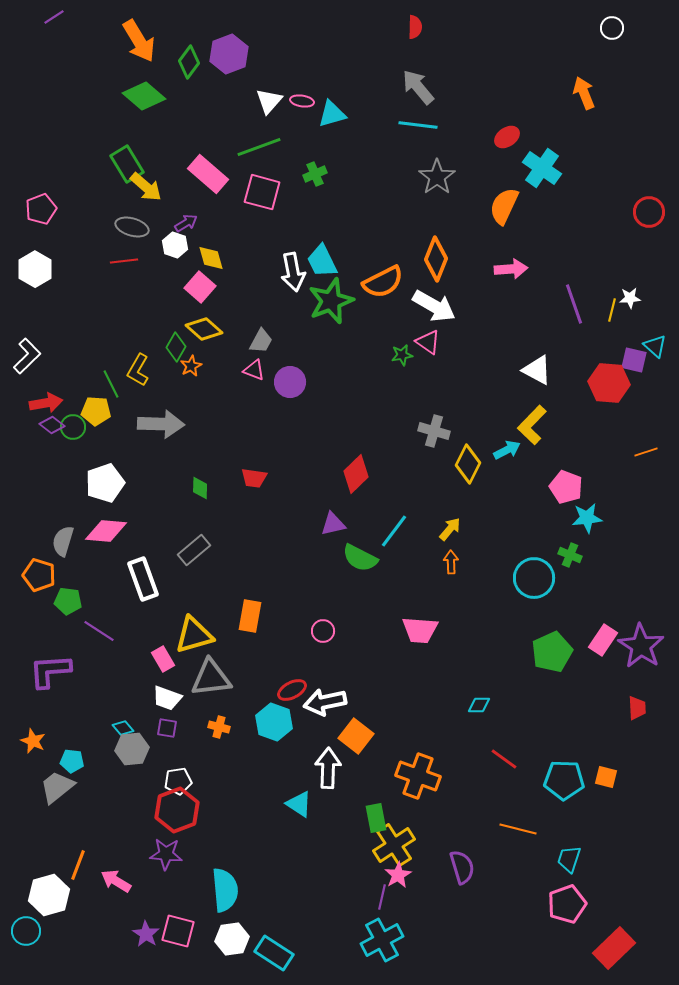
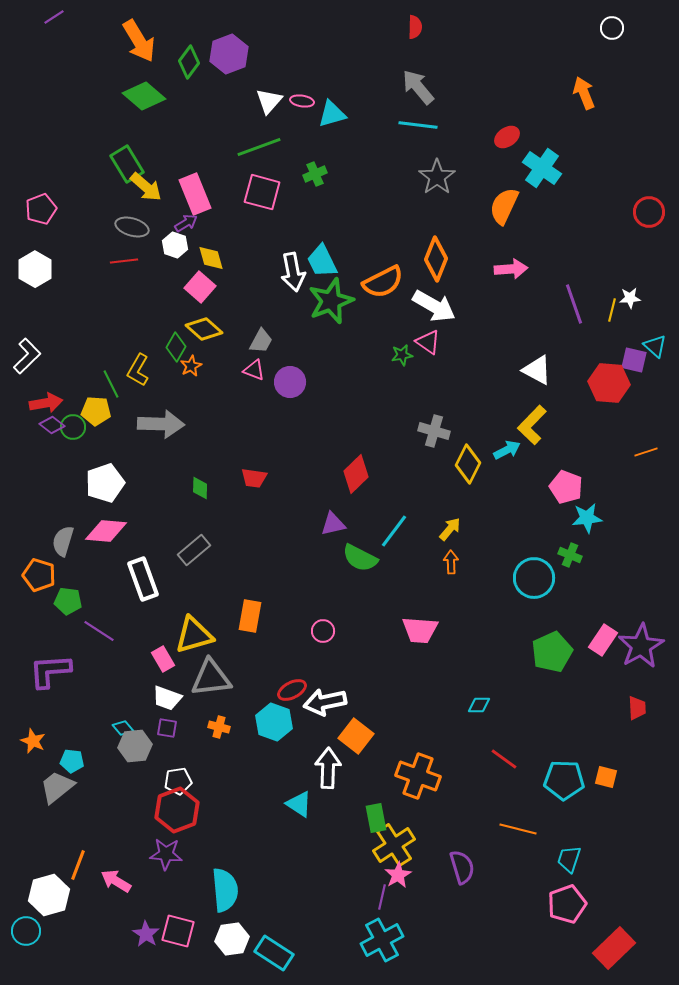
pink rectangle at (208, 174): moved 13 px left, 20 px down; rotated 27 degrees clockwise
purple star at (641, 646): rotated 9 degrees clockwise
gray hexagon at (132, 749): moved 3 px right, 3 px up
